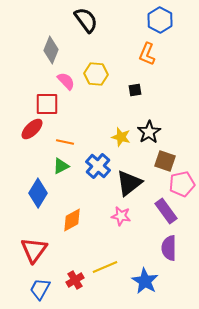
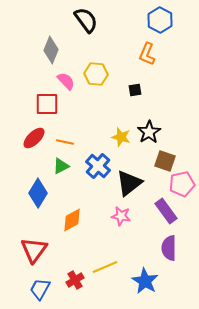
red ellipse: moved 2 px right, 9 px down
